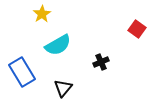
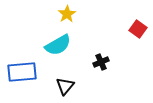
yellow star: moved 25 px right
red square: moved 1 px right
blue rectangle: rotated 64 degrees counterclockwise
black triangle: moved 2 px right, 2 px up
